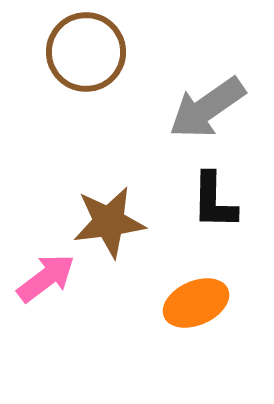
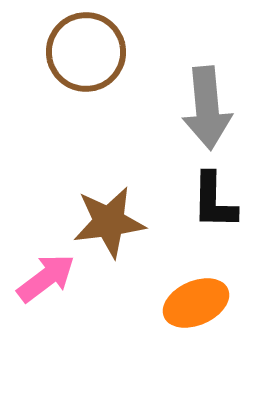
gray arrow: rotated 60 degrees counterclockwise
